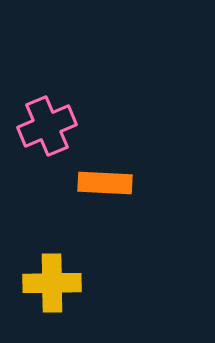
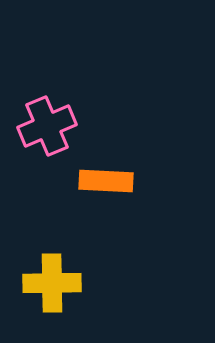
orange rectangle: moved 1 px right, 2 px up
